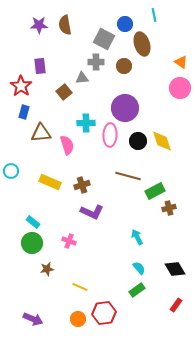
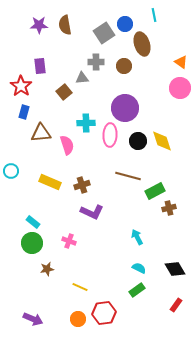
gray square at (104, 39): moved 6 px up; rotated 30 degrees clockwise
cyan semicircle at (139, 268): rotated 24 degrees counterclockwise
